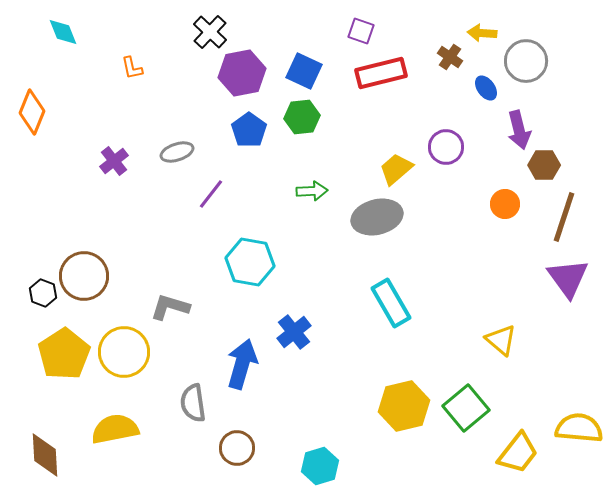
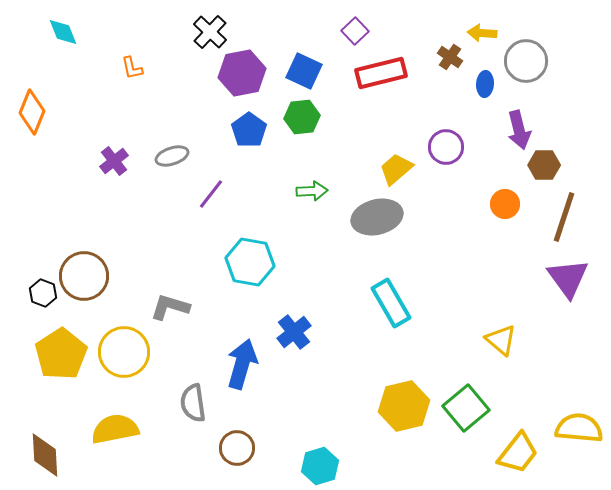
purple square at (361, 31): moved 6 px left; rotated 28 degrees clockwise
blue ellipse at (486, 88): moved 1 px left, 4 px up; rotated 40 degrees clockwise
gray ellipse at (177, 152): moved 5 px left, 4 px down
yellow pentagon at (64, 354): moved 3 px left
